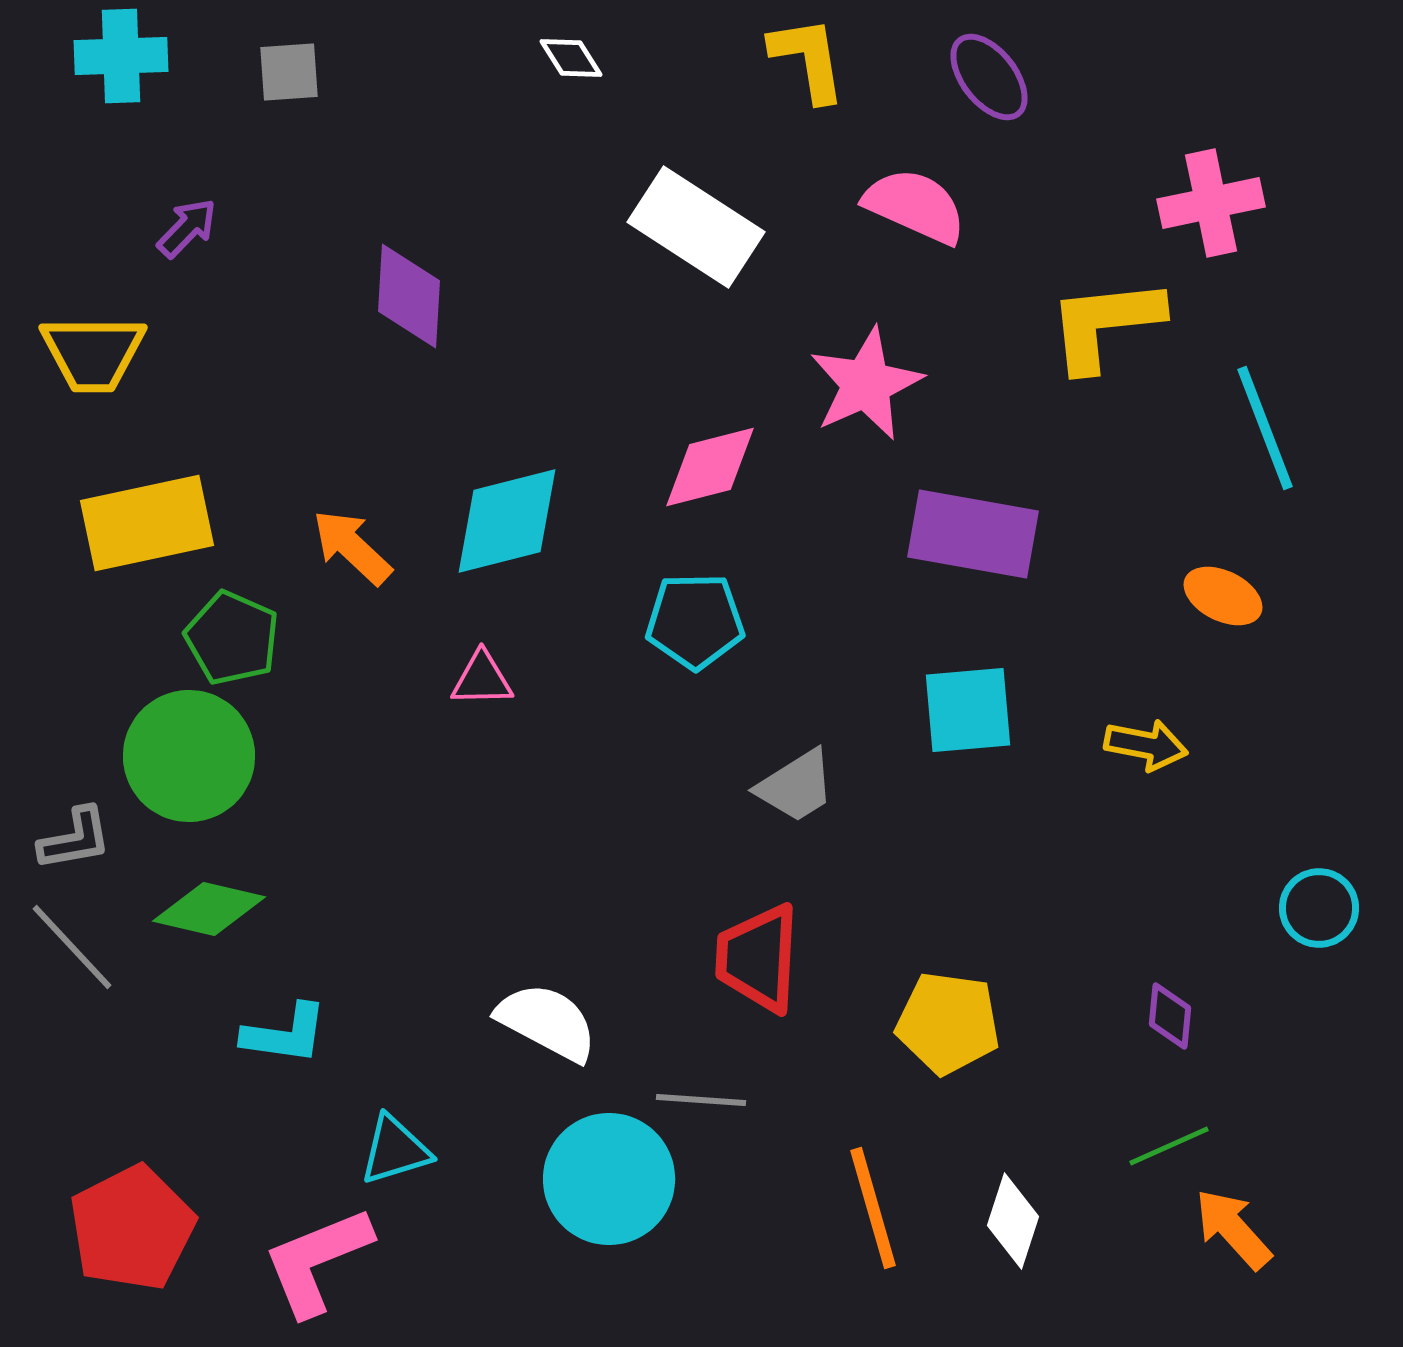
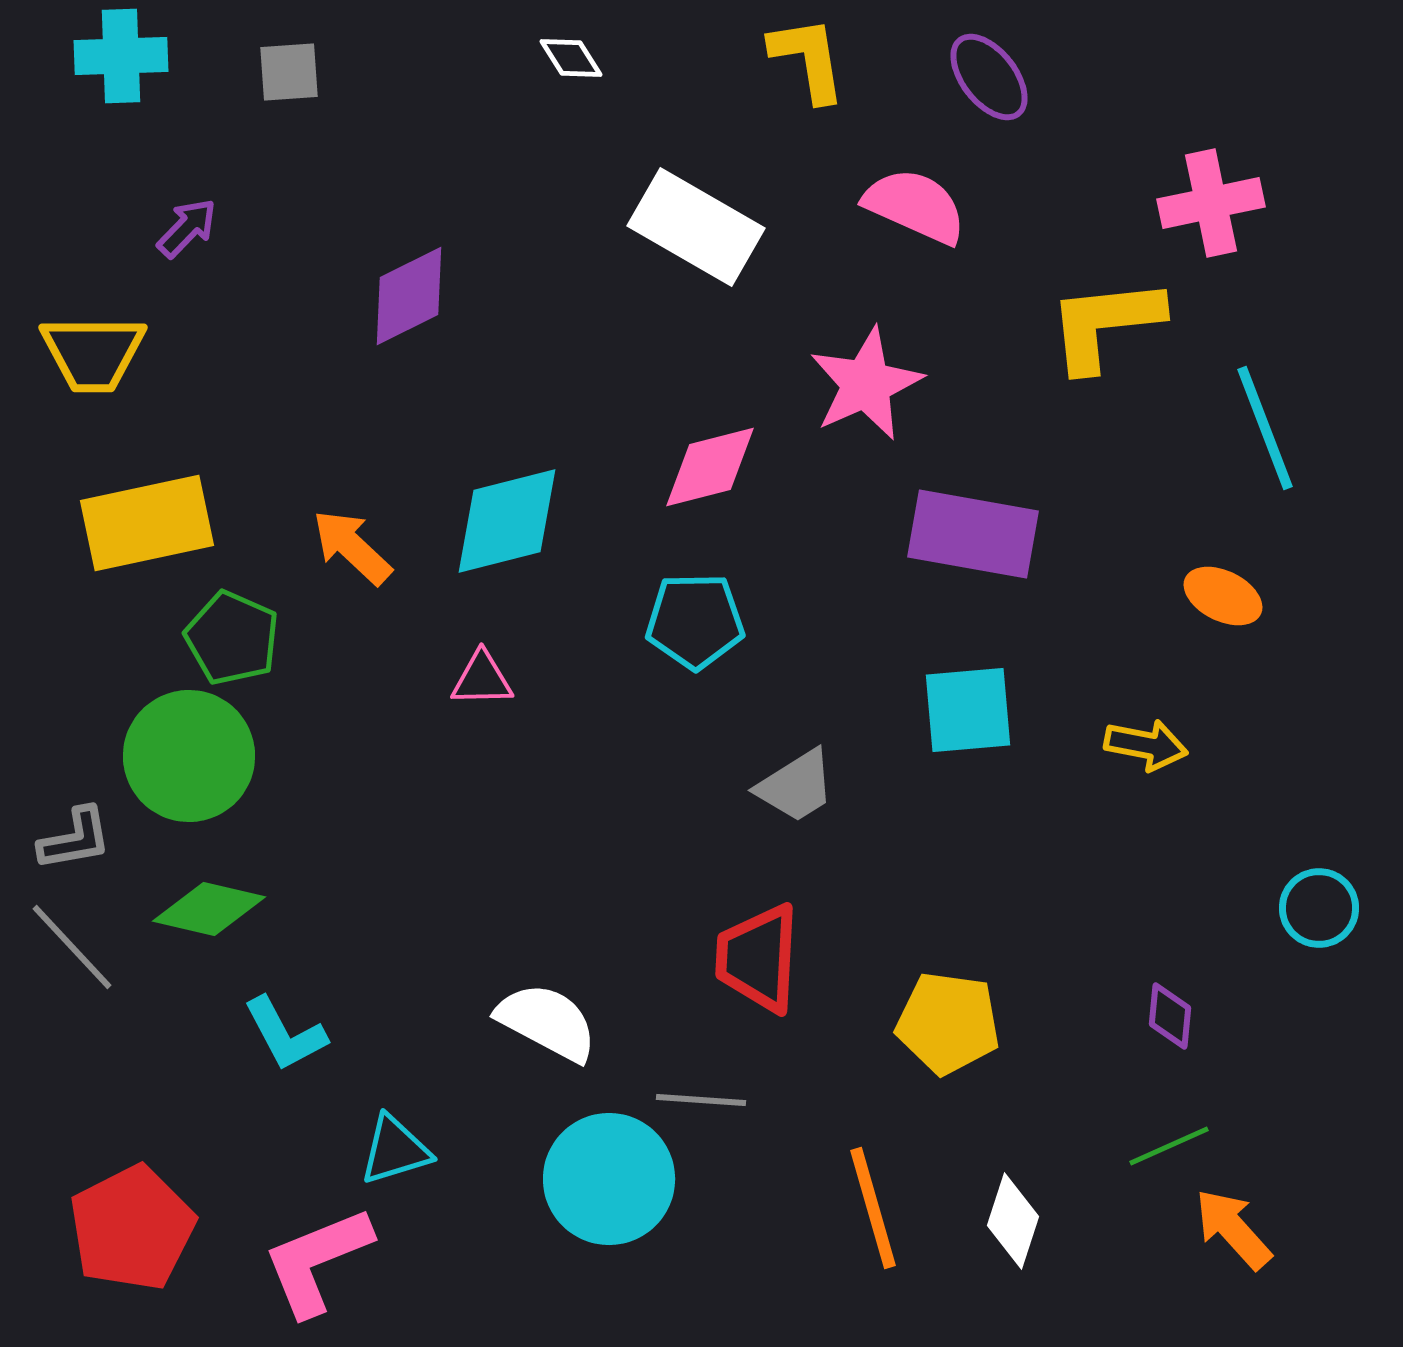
white rectangle at (696, 227): rotated 3 degrees counterclockwise
purple diamond at (409, 296): rotated 60 degrees clockwise
cyan L-shape at (285, 1034): rotated 54 degrees clockwise
